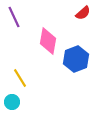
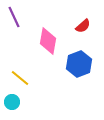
red semicircle: moved 13 px down
blue hexagon: moved 3 px right, 5 px down
yellow line: rotated 18 degrees counterclockwise
